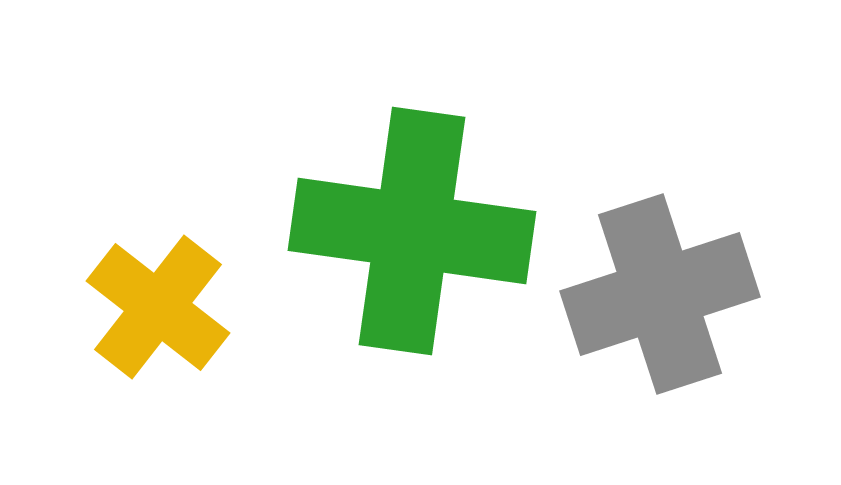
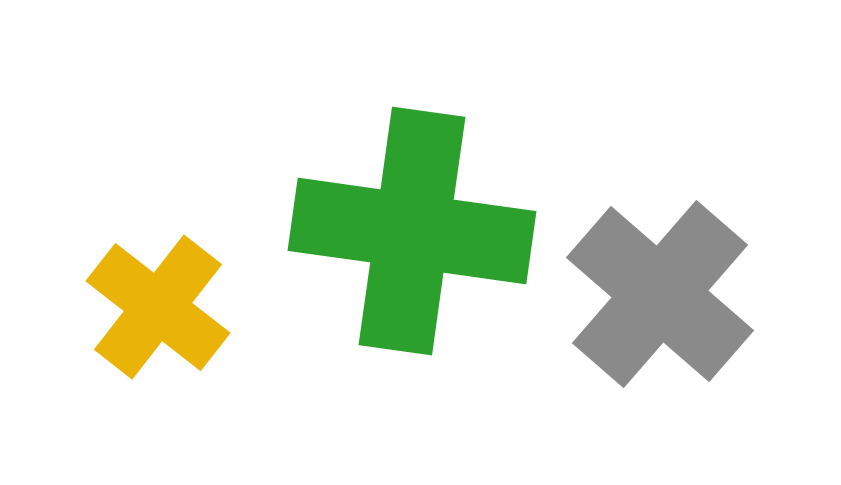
gray cross: rotated 31 degrees counterclockwise
